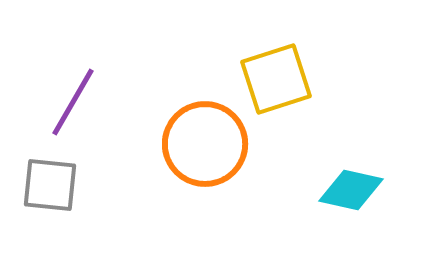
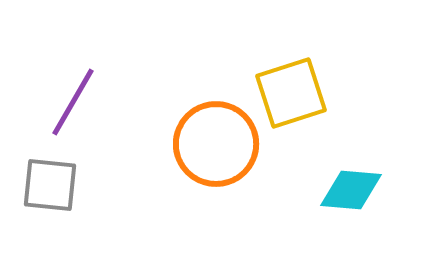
yellow square: moved 15 px right, 14 px down
orange circle: moved 11 px right
cyan diamond: rotated 8 degrees counterclockwise
